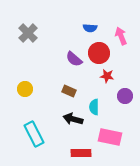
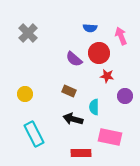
yellow circle: moved 5 px down
